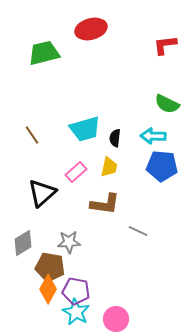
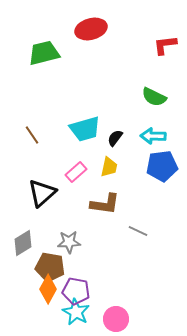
green semicircle: moved 13 px left, 7 px up
black semicircle: rotated 30 degrees clockwise
blue pentagon: rotated 12 degrees counterclockwise
